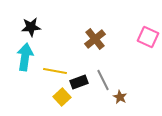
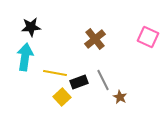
yellow line: moved 2 px down
